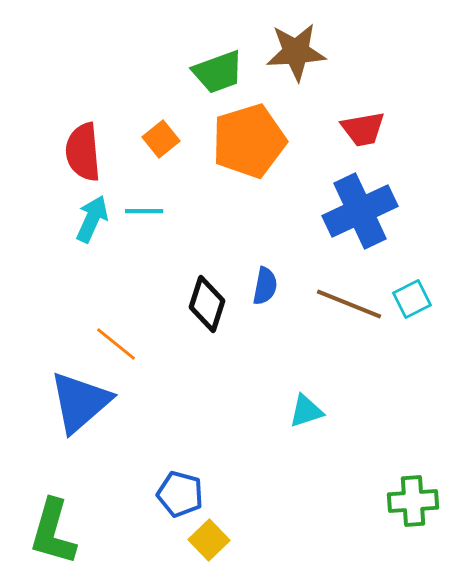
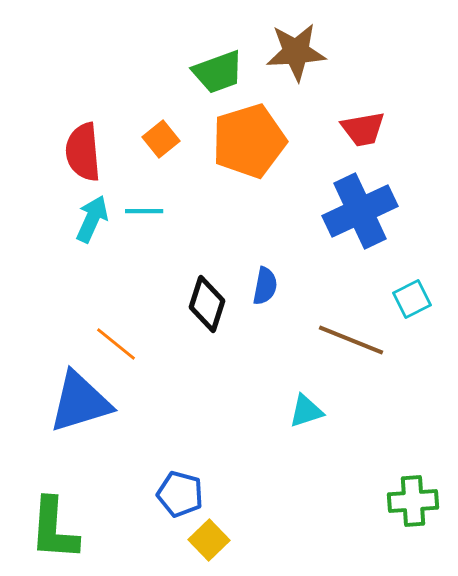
brown line: moved 2 px right, 36 px down
blue triangle: rotated 24 degrees clockwise
green L-shape: moved 1 px right, 3 px up; rotated 12 degrees counterclockwise
